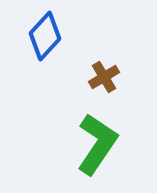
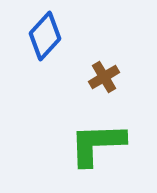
green L-shape: rotated 126 degrees counterclockwise
